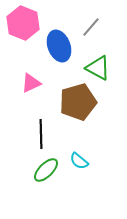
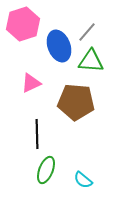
pink hexagon: moved 1 px down; rotated 20 degrees clockwise
gray line: moved 4 px left, 5 px down
green triangle: moved 7 px left, 7 px up; rotated 24 degrees counterclockwise
brown pentagon: moved 2 px left; rotated 21 degrees clockwise
black line: moved 4 px left
cyan semicircle: moved 4 px right, 19 px down
green ellipse: rotated 24 degrees counterclockwise
